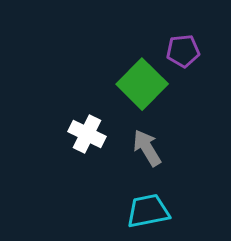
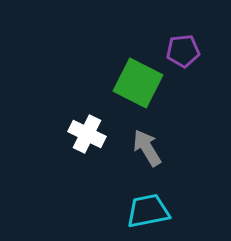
green square: moved 4 px left, 1 px up; rotated 18 degrees counterclockwise
